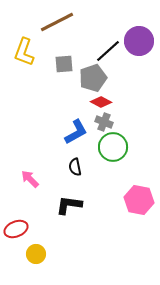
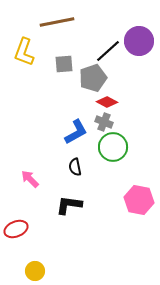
brown line: rotated 16 degrees clockwise
red diamond: moved 6 px right
yellow circle: moved 1 px left, 17 px down
